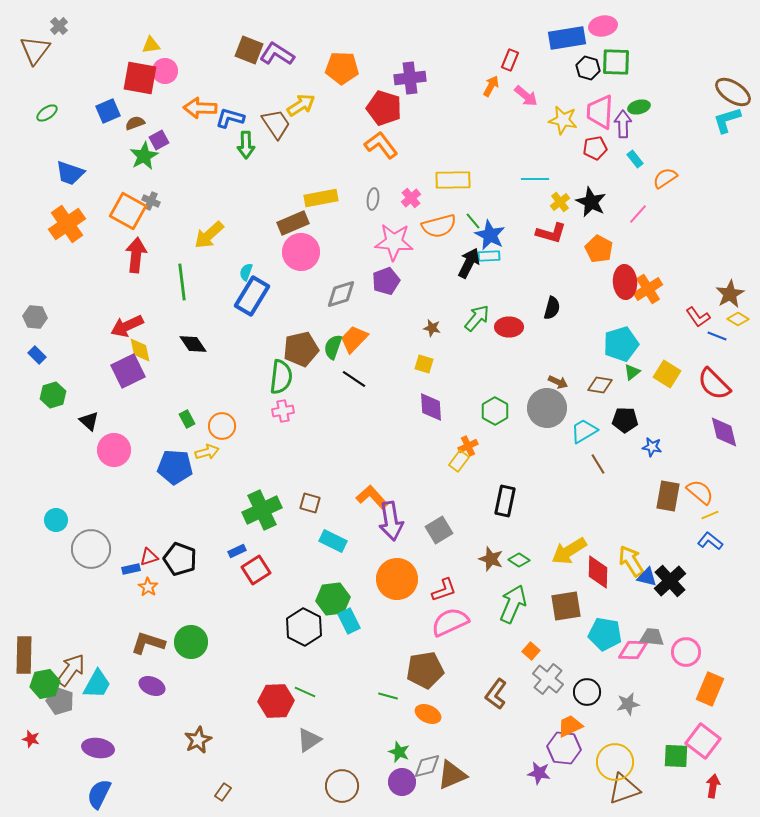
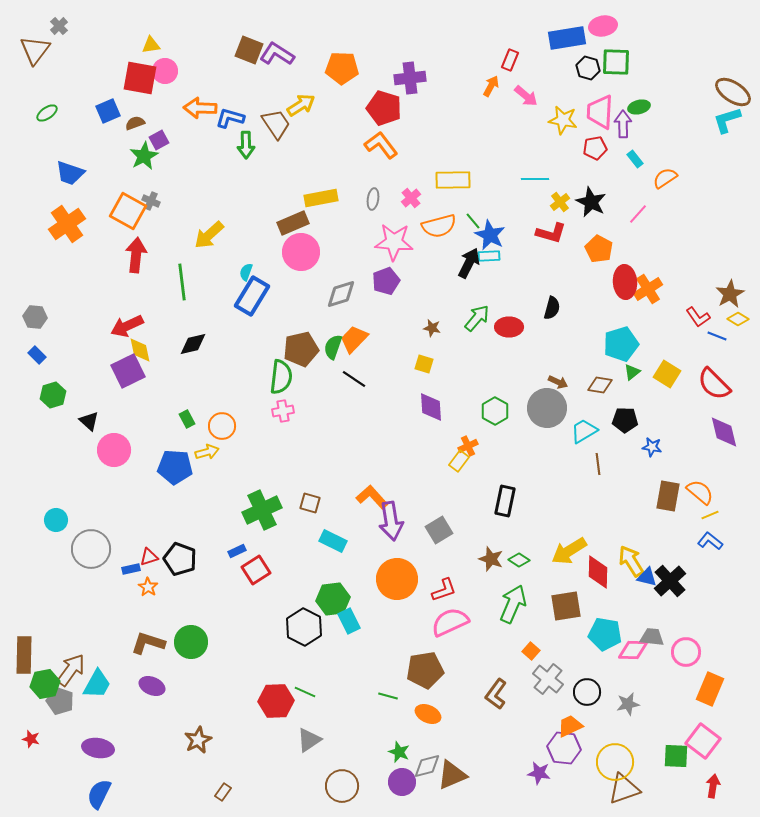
black diamond at (193, 344): rotated 68 degrees counterclockwise
brown line at (598, 464): rotated 25 degrees clockwise
